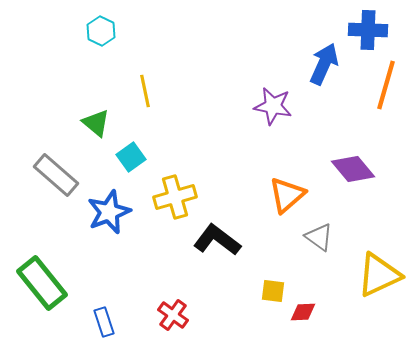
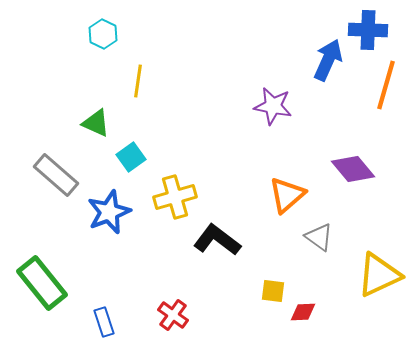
cyan hexagon: moved 2 px right, 3 px down
blue arrow: moved 4 px right, 4 px up
yellow line: moved 7 px left, 10 px up; rotated 20 degrees clockwise
green triangle: rotated 16 degrees counterclockwise
